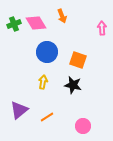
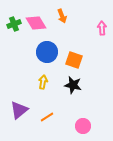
orange square: moved 4 px left
